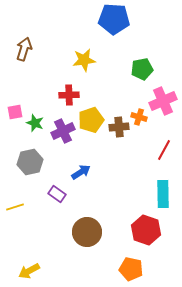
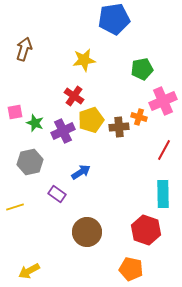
blue pentagon: rotated 12 degrees counterclockwise
red cross: moved 5 px right, 1 px down; rotated 36 degrees clockwise
